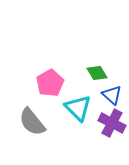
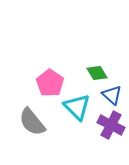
pink pentagon: rotated 8 degrees counterclockwise
cyan triangle: moved 1 px left, 1 px up
purple cross: moved 1 px left, 2 px down
